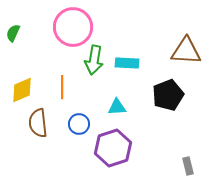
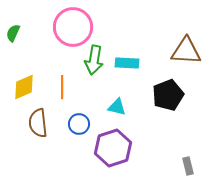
yellow diamond: moved 2 px right, 3 px up
cyan triangle: rotated 18 degrees clockwise
